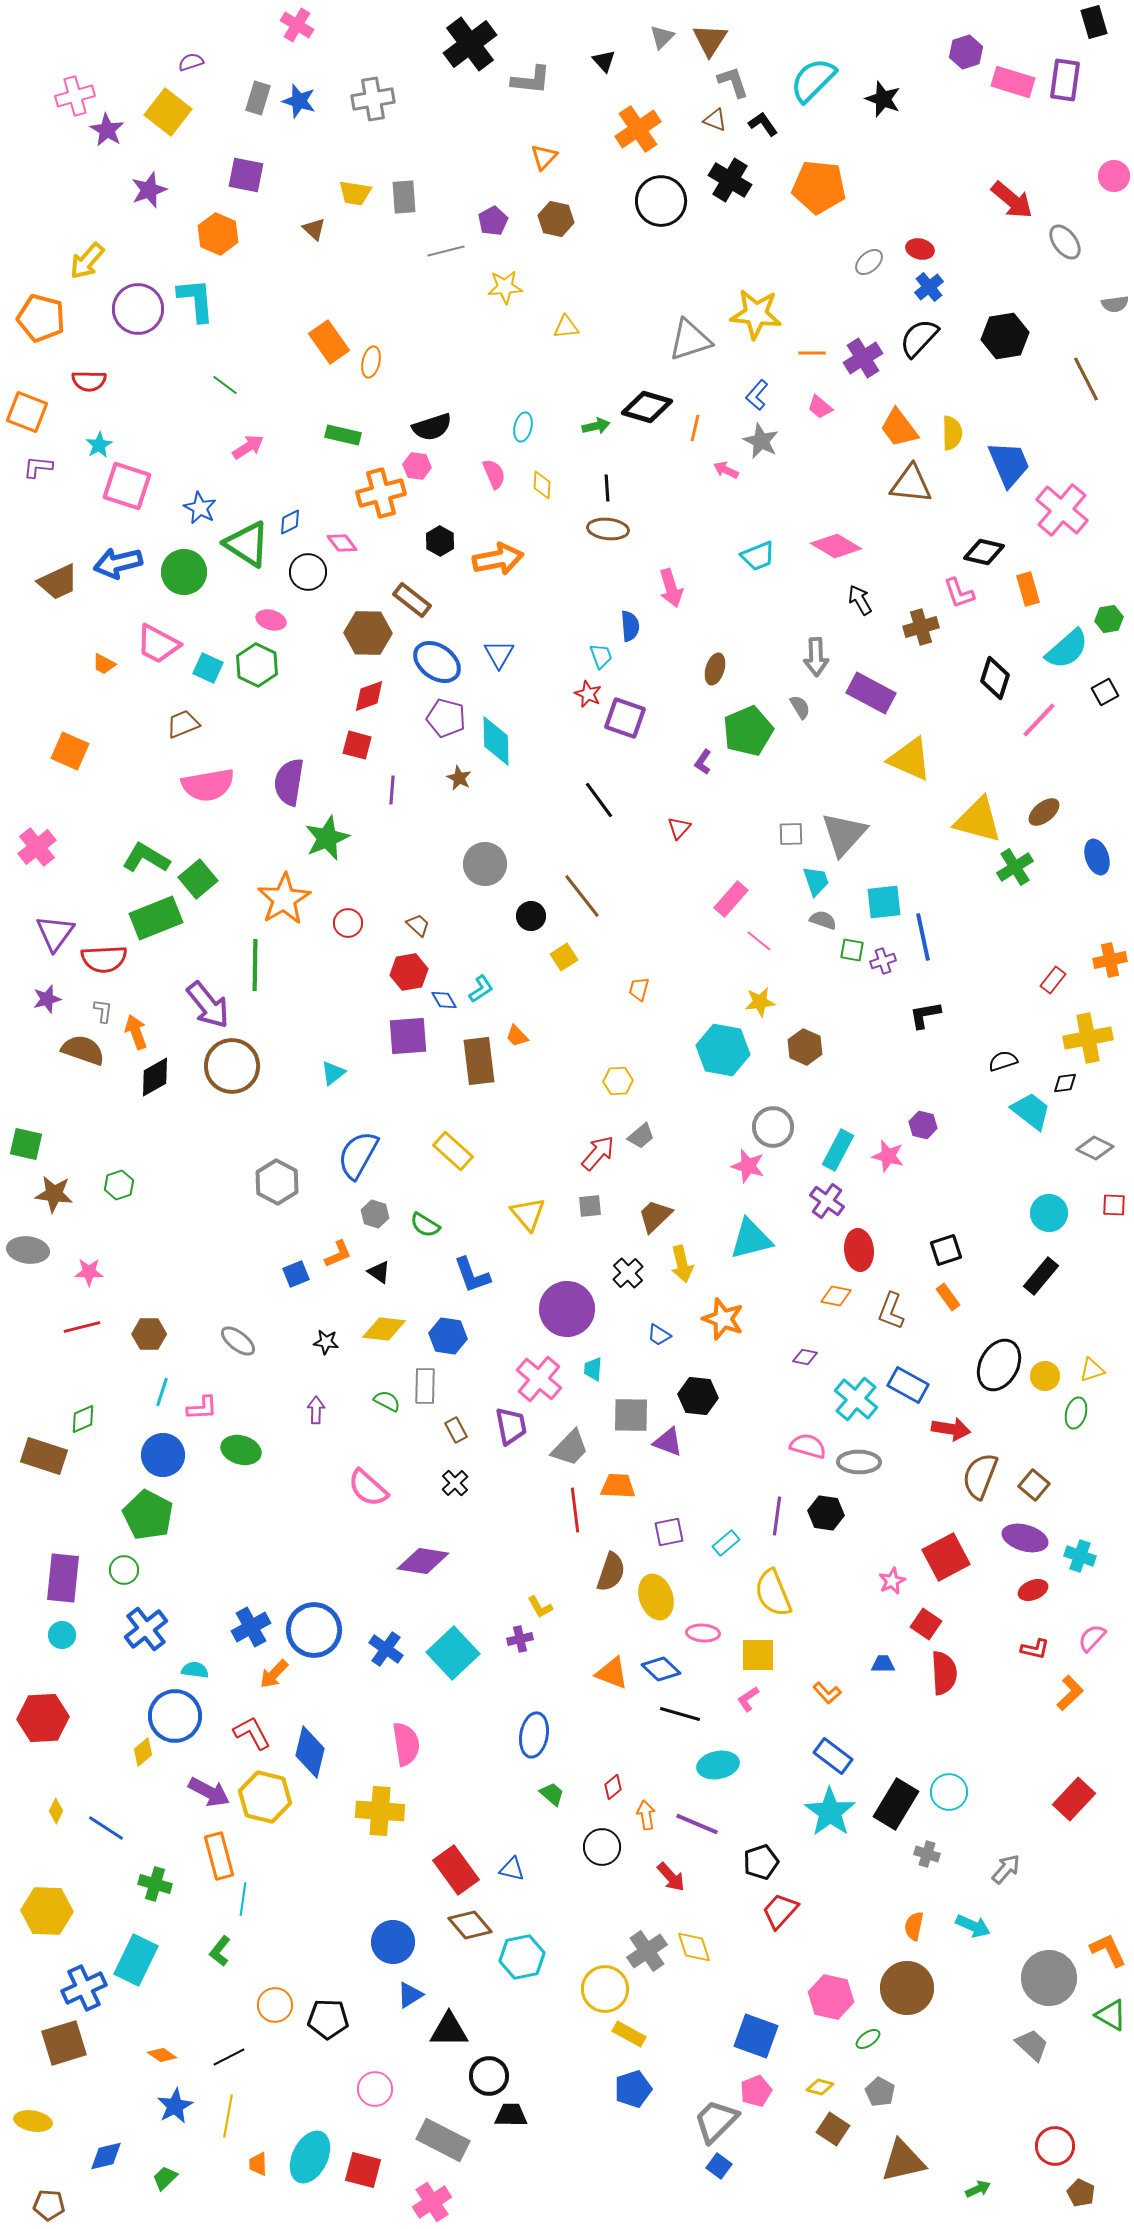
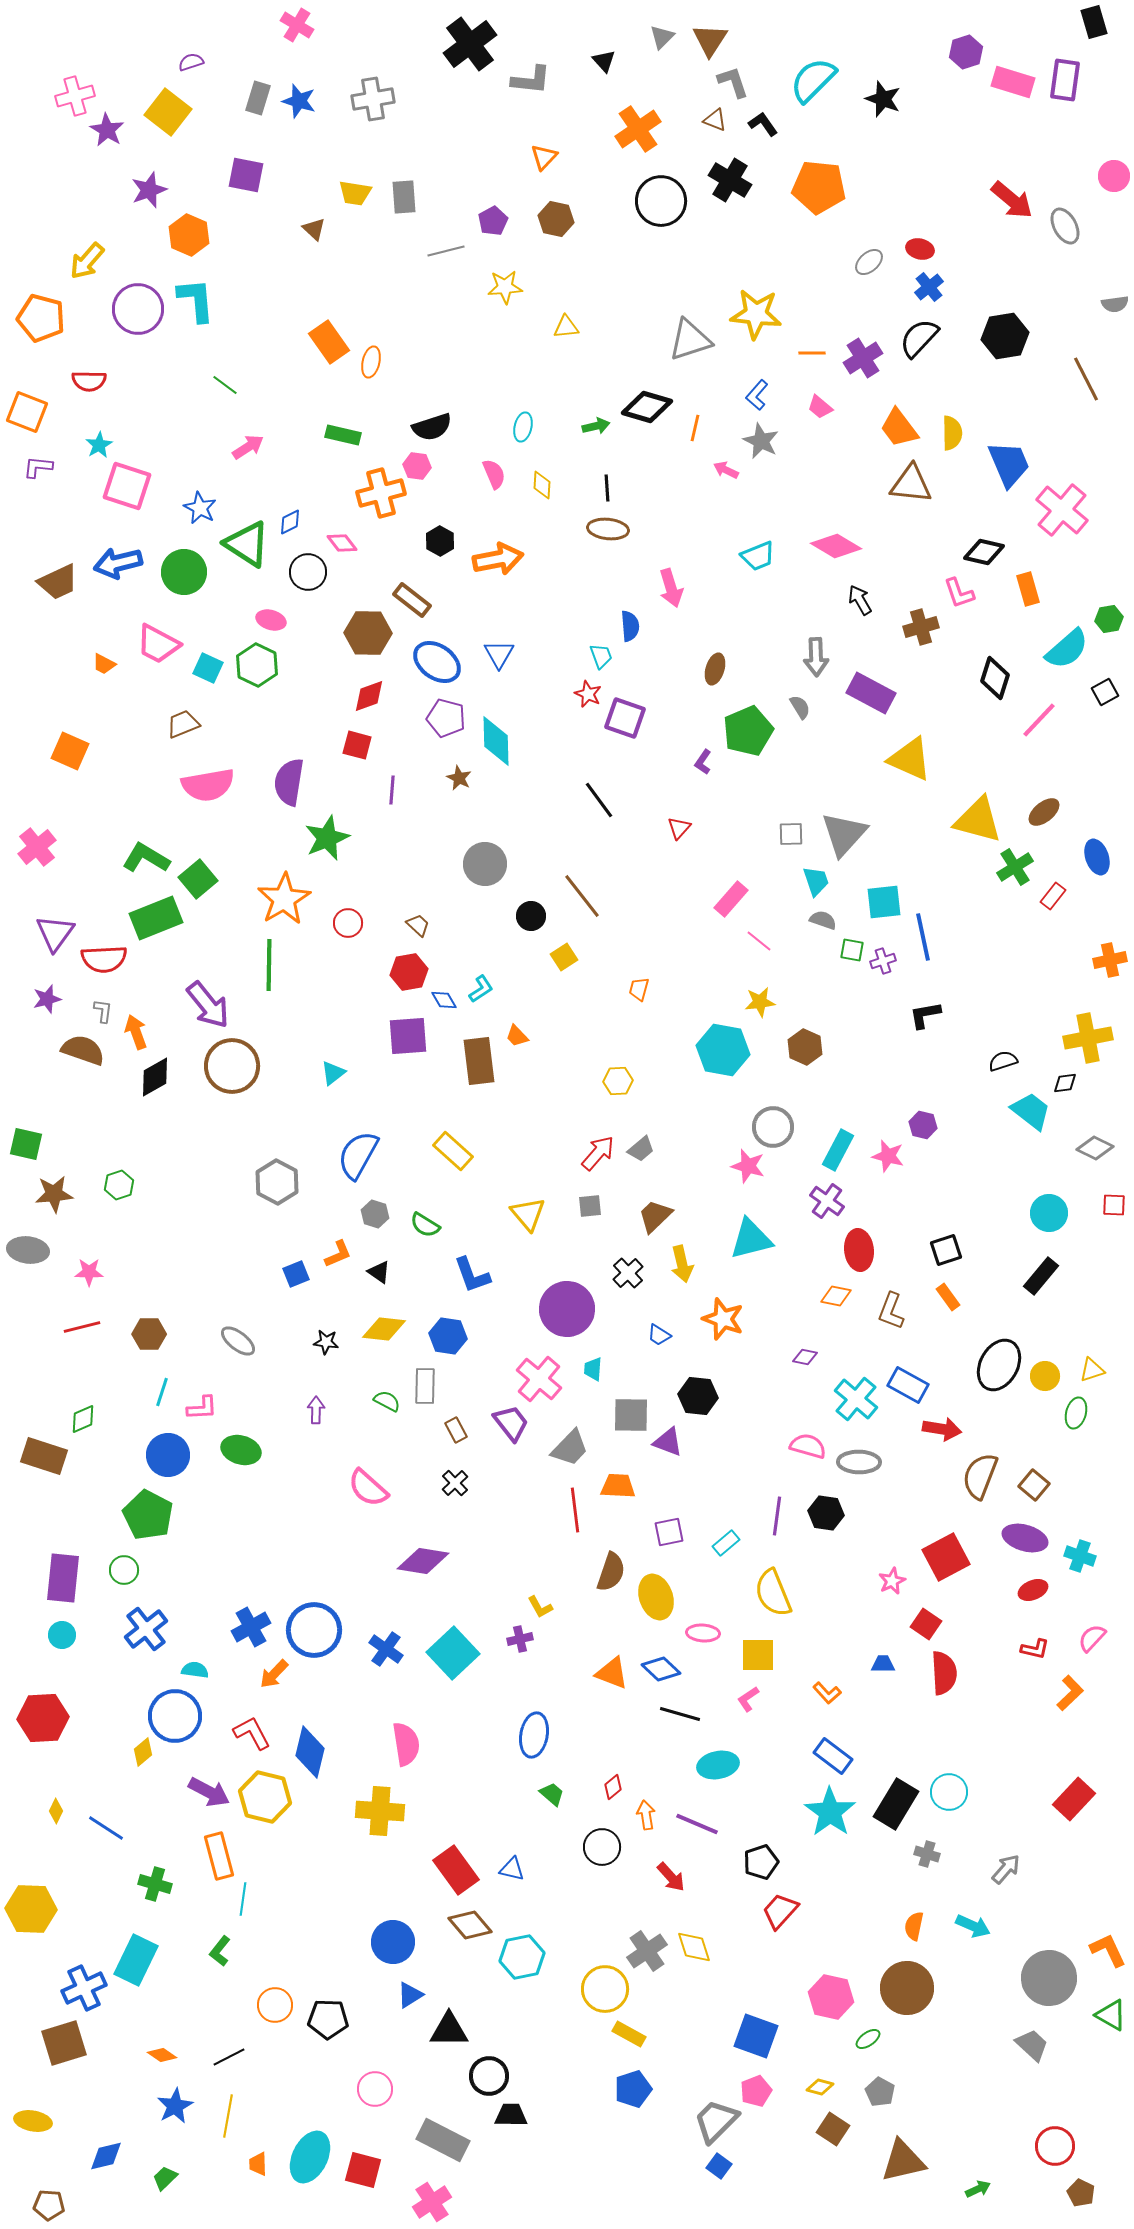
orange hexagon at (218, 234): moved 29 px left, 1 px down
gray ellipse at (1065, 242): moved 16 px up; rotated 9 degrees clockwise
green line at (255, 965): moved 14 px right
red rectangle at (1053, 980): moved 84 px up
gray trapezoid at (641, 1136): moved 13 px down
brown star at (54, 1194): rotated 12 degrees counterclockwise
purple trapezoid at (511, 1426): moved 3 px up; rotated 27 degrees counterclockwise
red arrow at (951, 1429): moved 9 px left
blue circle at (163, 1455): moved 5 px right
yellow hexagon at (47, 1911): moved 16 px left, 2 px up
